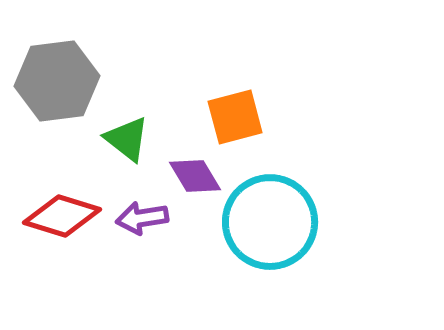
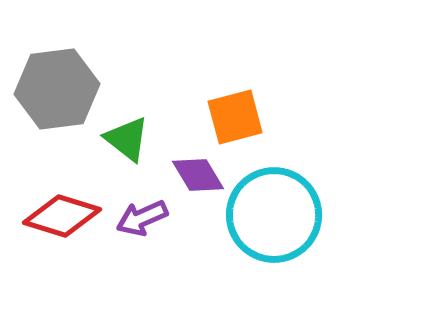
gray hexagon: moved 8 px down
purple diamond: moved 3 px right, 1 px up
purple arrow: rotated 15 degrees counterclockwise
cyan circle: moved 4 px right, 7 px up
